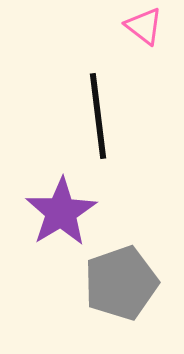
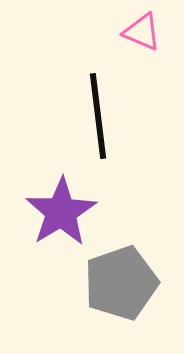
pink triangle: moved 2 px left, 6 px down; rotated 15 degrees counterclockwise
